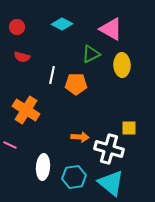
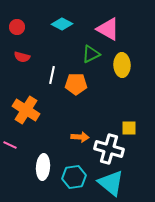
pink triangle: moved 3 px left
